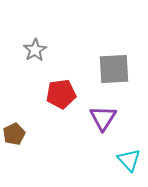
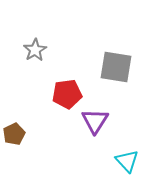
gray square: moved 2 px right, 2 px up; rotated 12 degrees clockwise
red pentagon: moved 6 px right
purple triangle: moved 8 px left, 3 px down
cyan triangle: moved 2 px left, 1 px down
